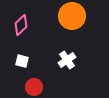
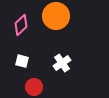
orange circle: moved 16 px left
white cross: moved 5 px left, 3 px down
